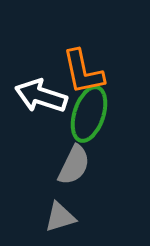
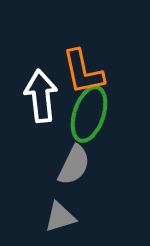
white arrow: rotated 66 degrees clockwise
